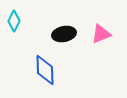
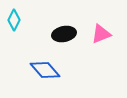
cyan diamond: moved 1 px up
blue diamond: rotated 40 degrees counterclockwise
